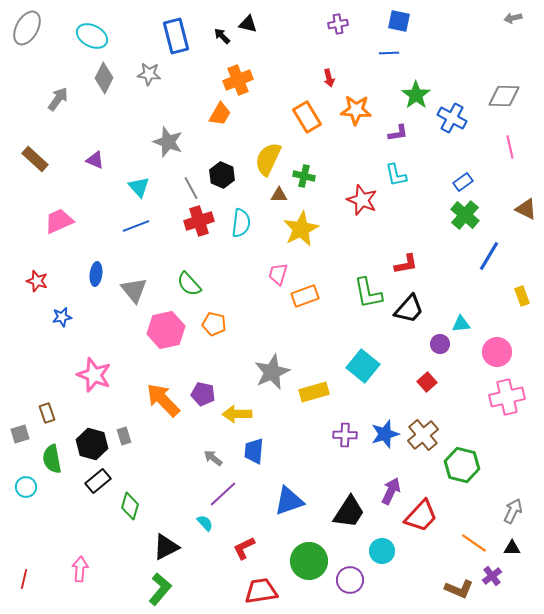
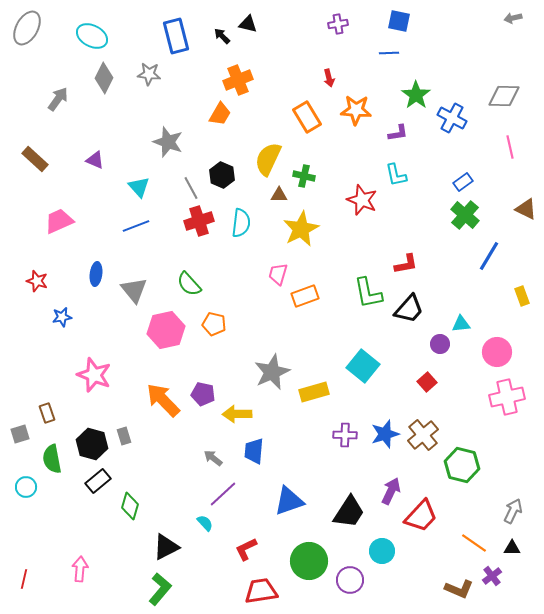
red L-shape at (244, 548): moved 2 px right, 1 px down
